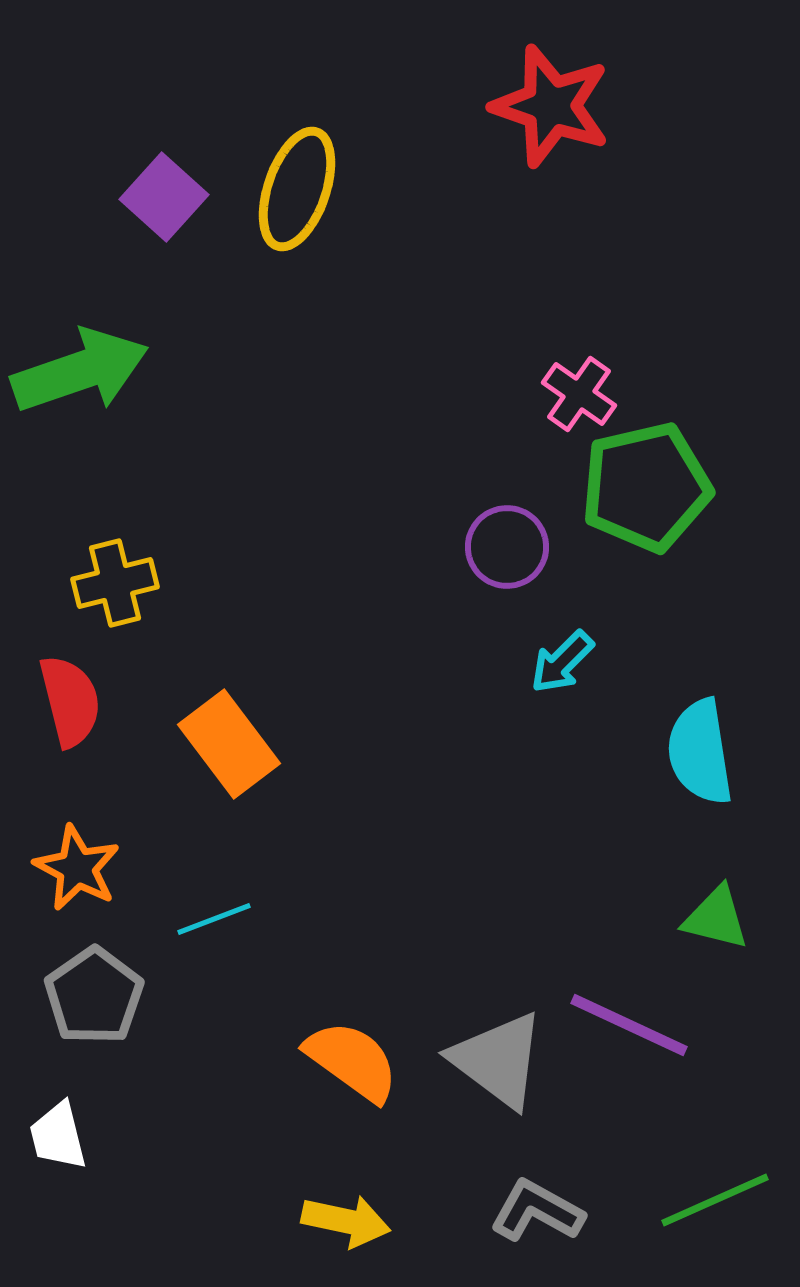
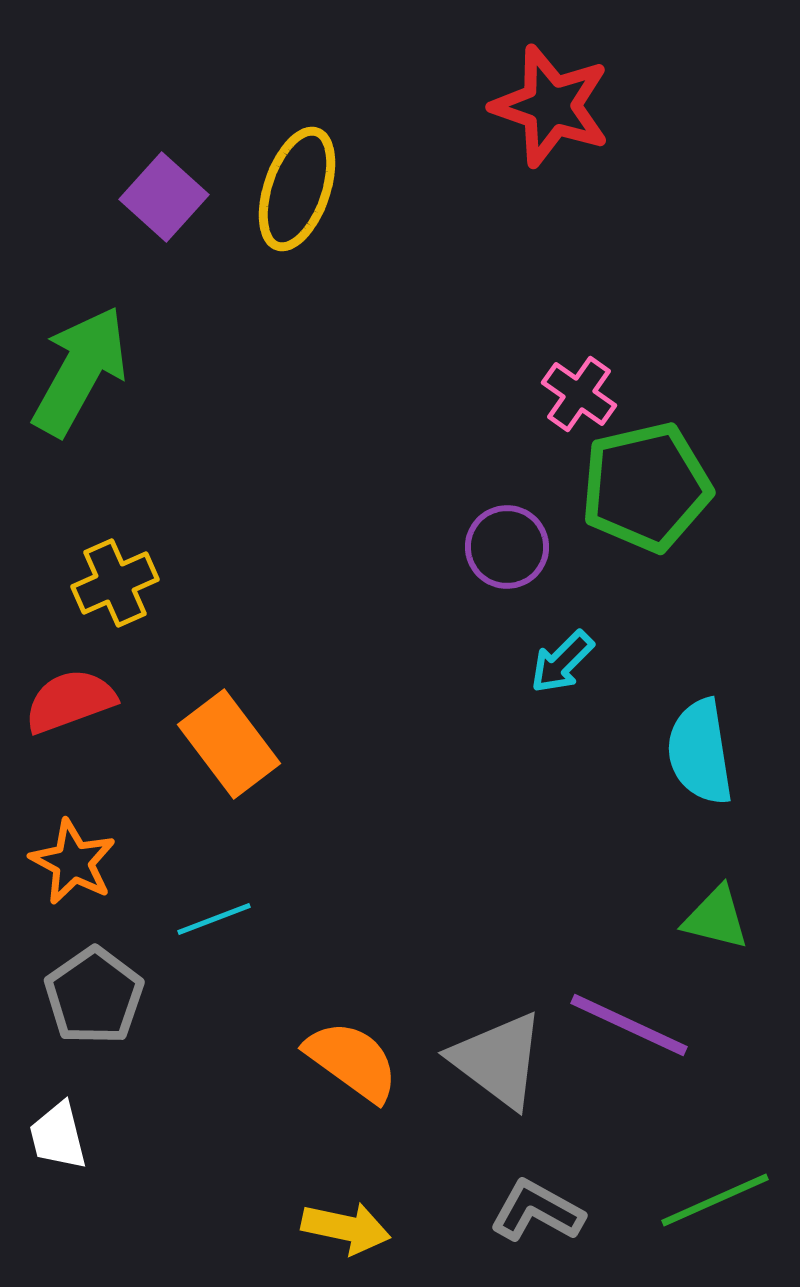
green arrow: rotated 42 degrees counterclockwise
yellow cross: rotated 10 degrees counterclockwise
red semicircle: rotated 96 degrees counterclockwise
orange star: moved 4 px left, 6 px up
yellow arrow: moved 7 px down
